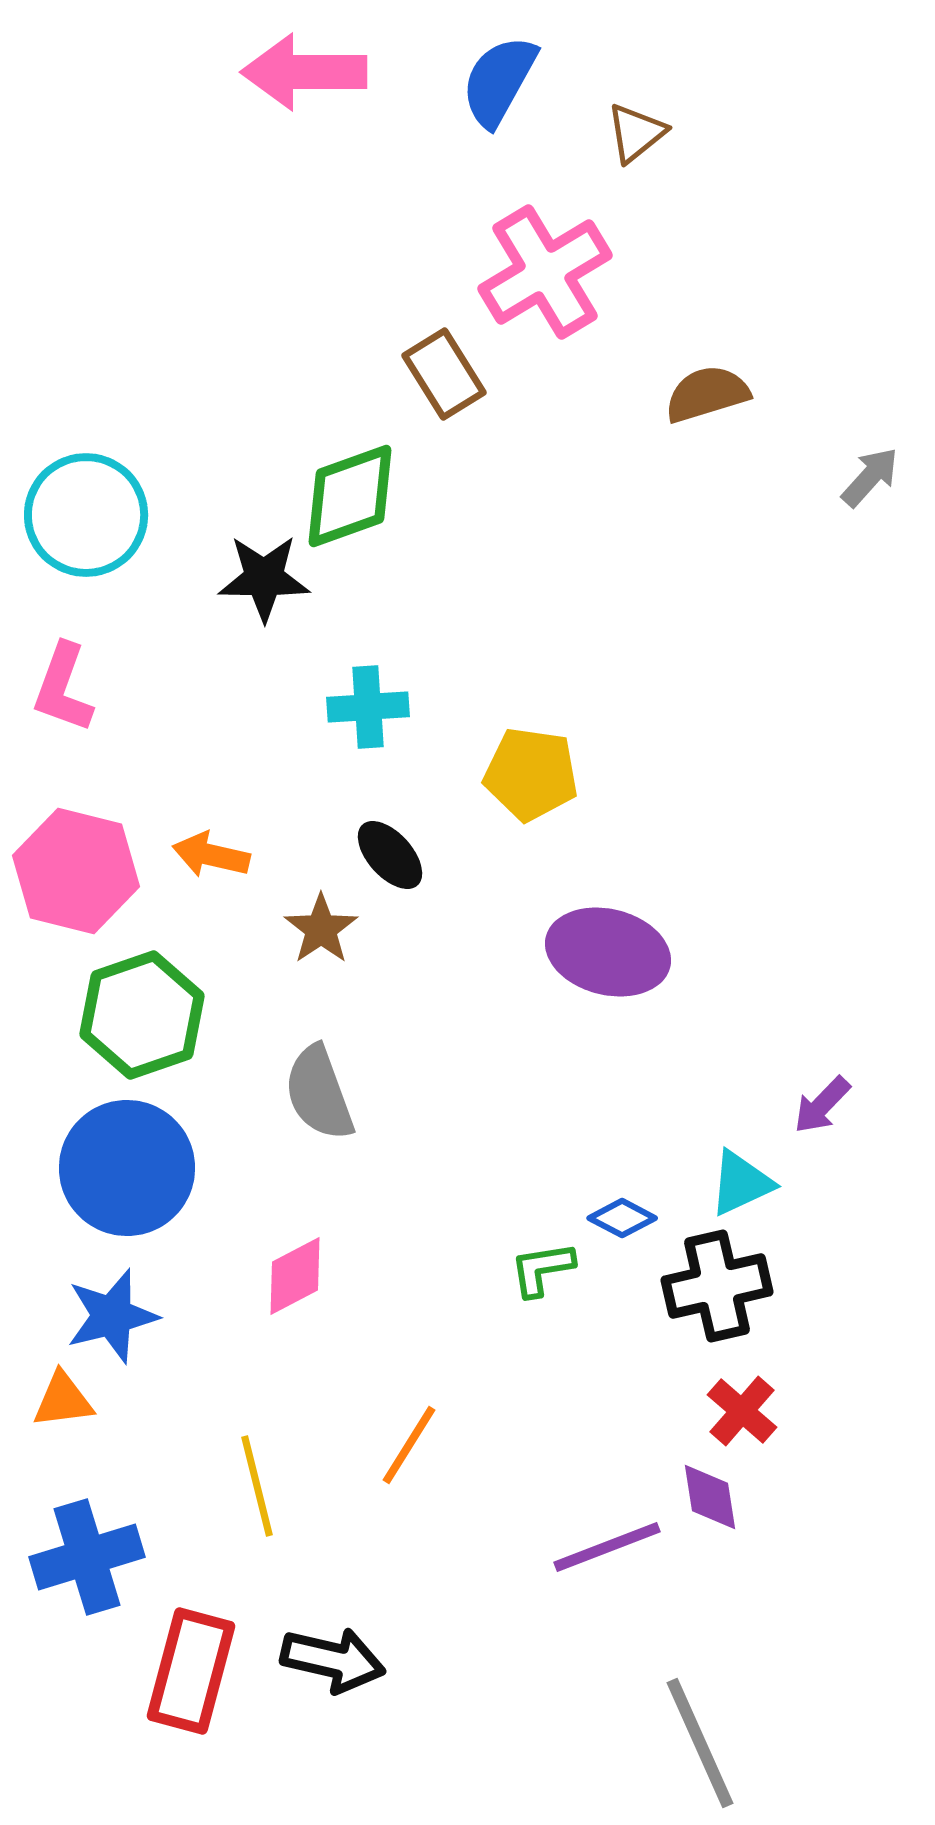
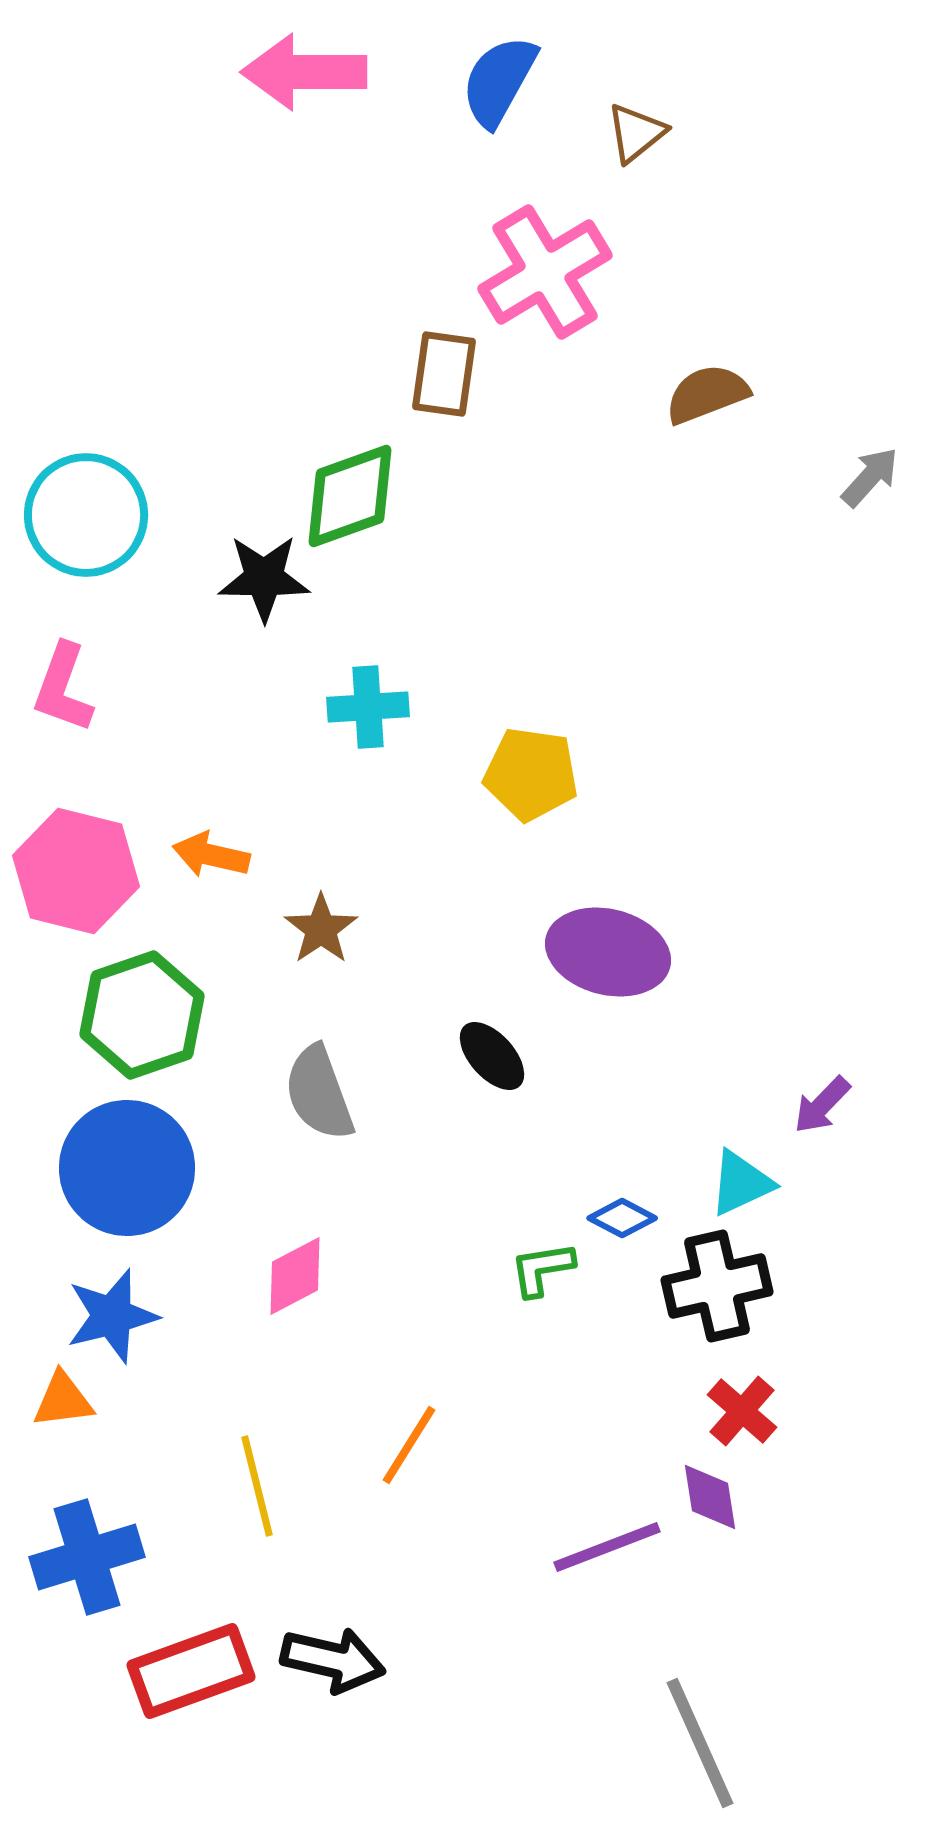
brown rectangle: rotated 40 degrees clockwise
brown semicircle: rotated 4 degrees counterclockwise
black ellipse: moved 102 px right, 201 px down
red rectangle: rotated 55 degrees clockwise
